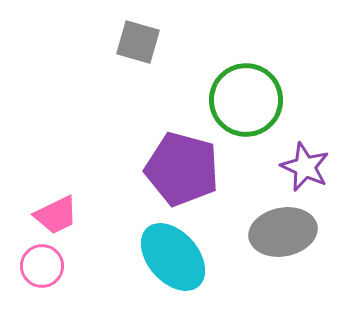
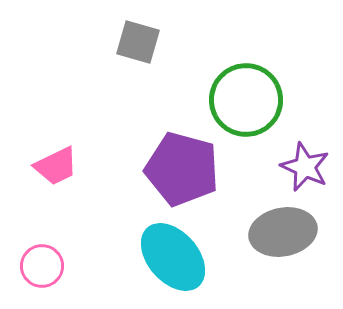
pink trapezoid: moved 49 px up
